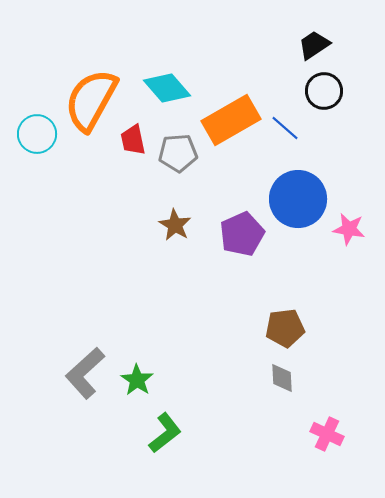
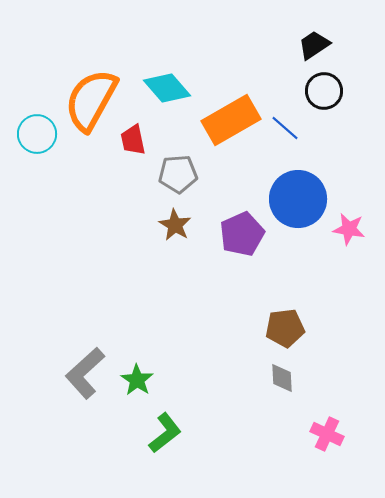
gray pentagon: moved 21 px down
